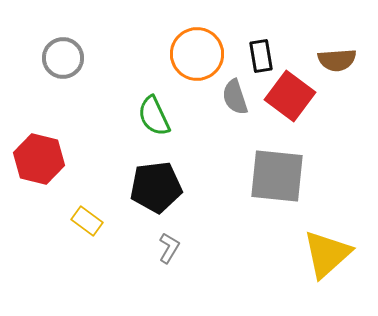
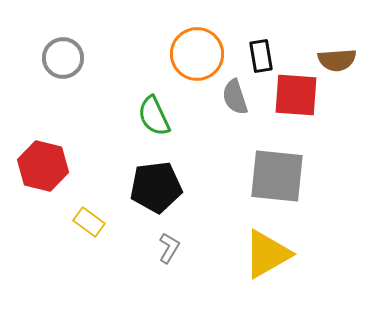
red square: moved 6 px right, 1 px up; rotated 33 degrees counterclockwise
red hexagon: moved 4 px right, 7 px down
yellow rectangle: moved 2 px right, 1 px down
yellow triangle: moved 60 px left; rotated 12 degrees clockwise
